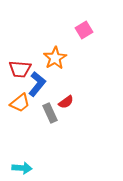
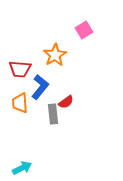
orange star: moved 3 px up
blue L-shape: moved 3 px right, 3 px down
orange trapezoid: rotated 125 degrees clockwise
gray rectangle: moved 3 px right, 1 px down; rotated 18 degrees clockwise
cyan arrow: rotated 30 degrees counterclockwise
